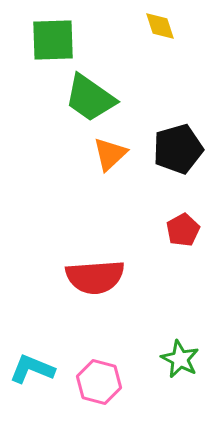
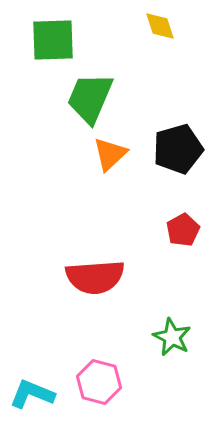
green trapezoid: rotated 78 degrees clockwise
green star: moved 8 px left, 22 px up
cyan L-shape: moved 25 px down
